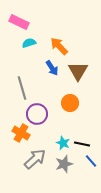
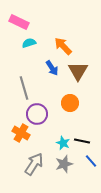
orange arrow: moved 4 px right
gray line: moved 2 px right
black line: moved 3 px up
gray arrow: moved 1 px left, 5 px down; rotated 15 degrees counterclockwise
